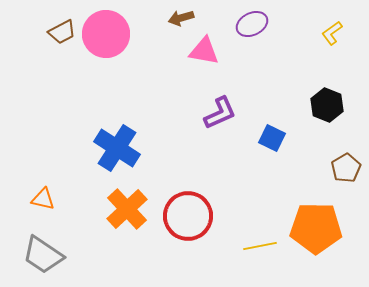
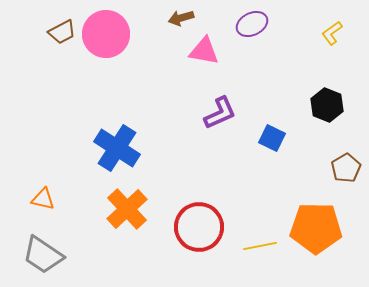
red circle: moved 11 px right, 11 px down
